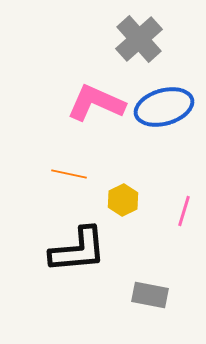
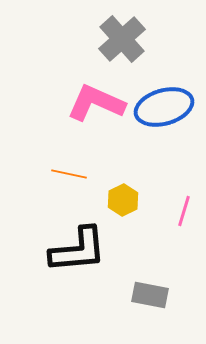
gray cross: moved 17 px left
